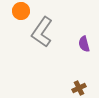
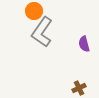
orange circle: moved 13 px right
